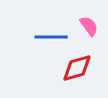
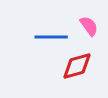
red diamond: moved 2 px up
